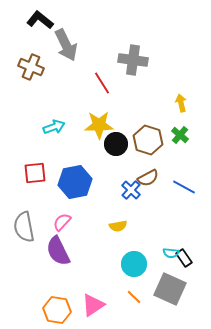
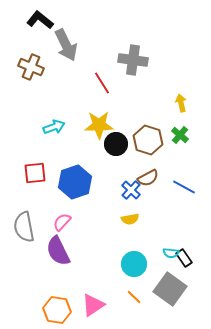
blue hexagon: rotated 8 degrees counterclockwise
yellow semicircle: moved 12 px right, 7 px up
gray square: rotated 12 degrees clockwise
